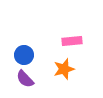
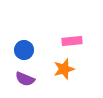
blue circle: moved 5 px up
purple semicircle: rotated 24 degrees counterclockwise
